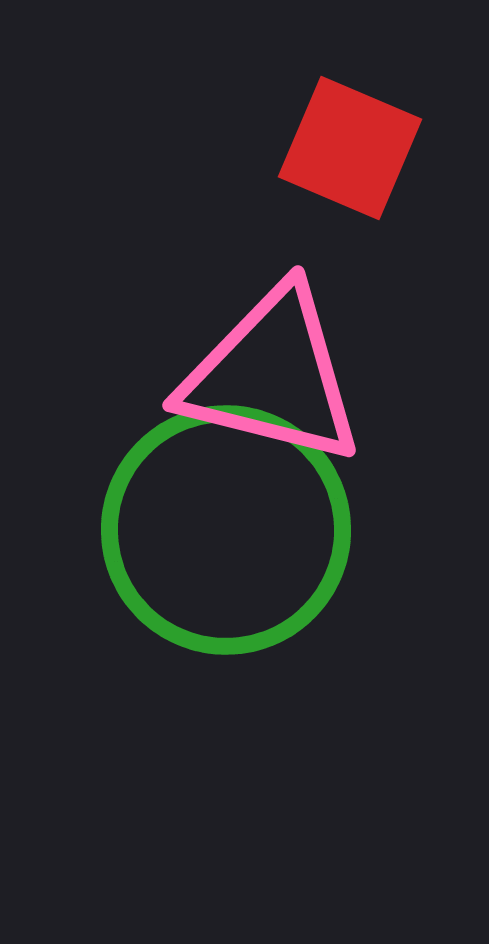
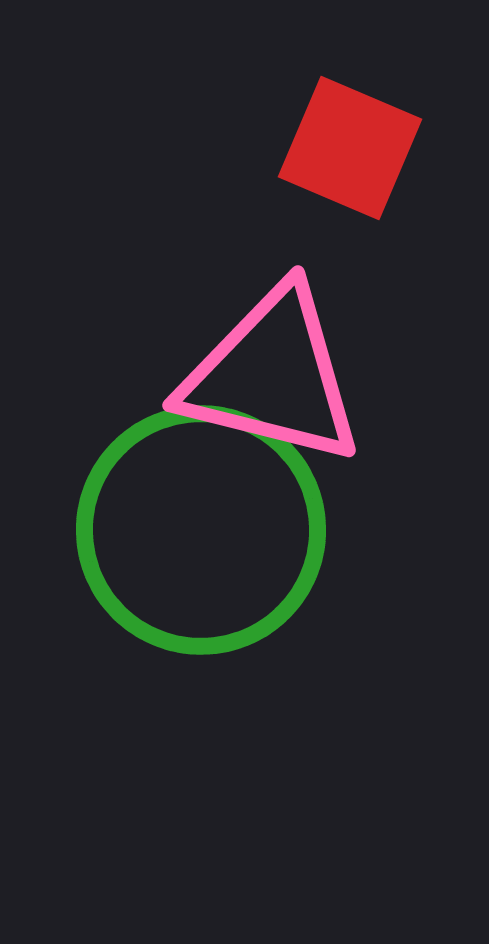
green circle: moved 25 px left
